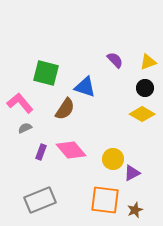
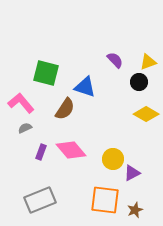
black circle: moved 6 px left, 6 px up
pink L-shape: moved 1 px right
yellow diamond: moved 4 px right
